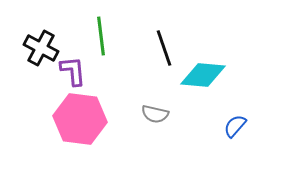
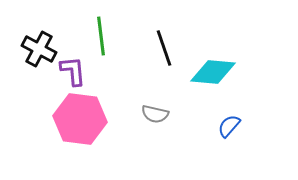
black cross: moved 2 px left, 1 px down
cyan diamond: moved 10 px right, 3 px up
blue semicircle: moved 6 px left
